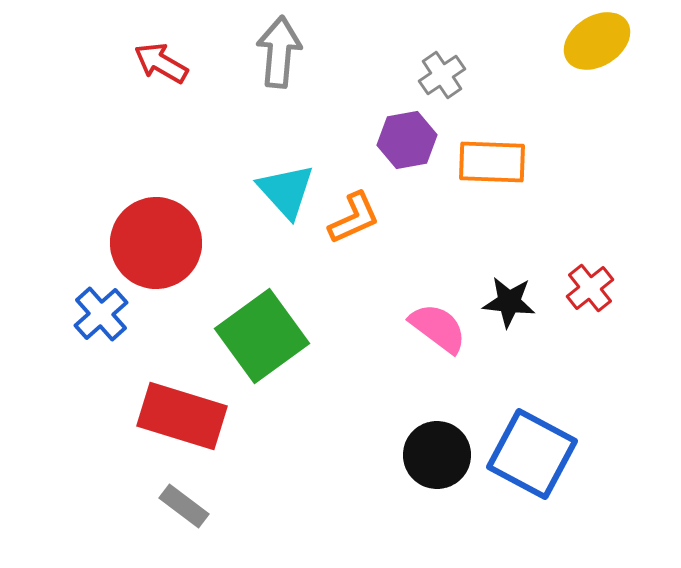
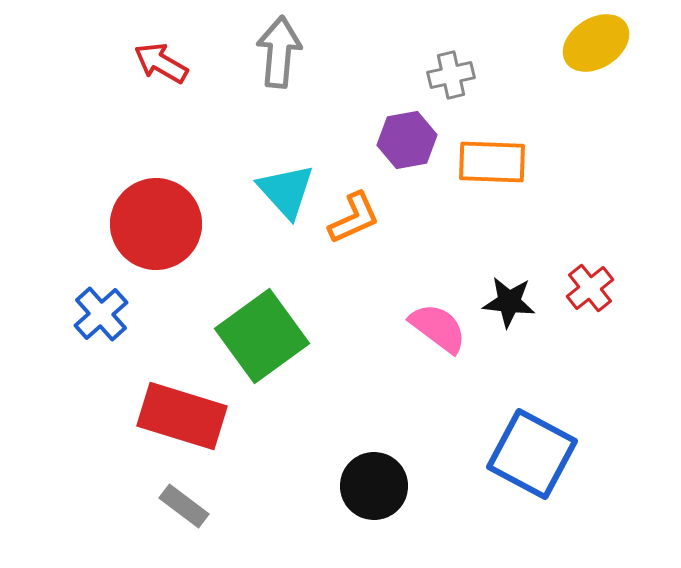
yellow ellipse: moved 1 px left, 2 px down
gray cross: moved 9 px right; rotated 21 degrees clockwise
red circle: moved 19 px up
black circle: moved 63 px left, 31 px down
